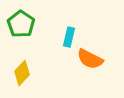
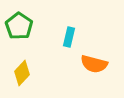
green pentagon: moved 2 px left, 2 px down
orange semicircle: moved 4 px right, 5 px down; rotated 12 degrees counterclockwise
